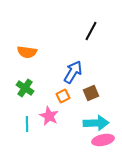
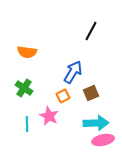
green cross: moved 1 px left
